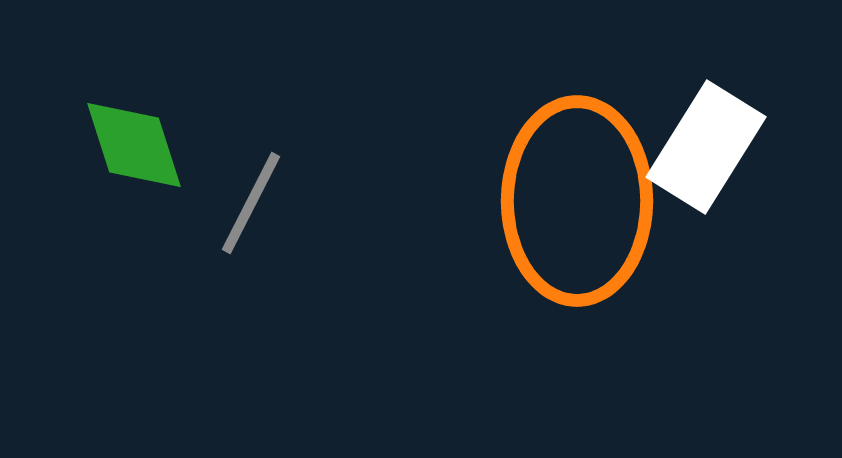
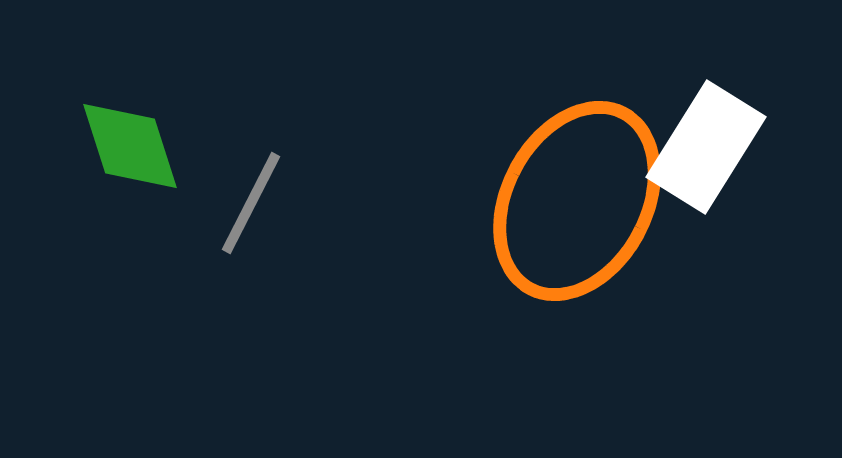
green diamond: moved 4 px left, 1 px down
orange ellipse: rotated 28 degrees clockwise
